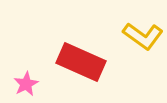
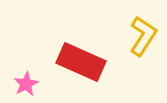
yellow L-shape: rotated 93 degrees counterclockwise
